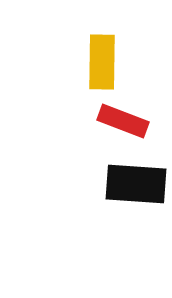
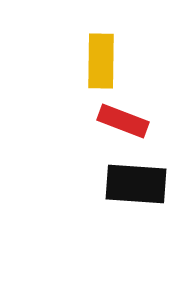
yellow rectangle: moved 1 px left, 1 px up
